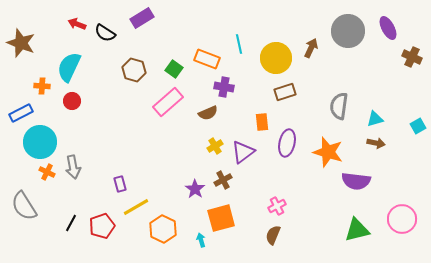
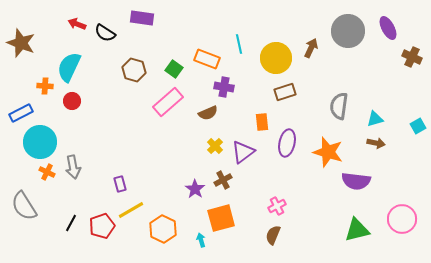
purple rectangle at (142, 18): rotated 40 degrees clockwise
orange cross at (42, 86): moved 3 px right
yellow cross at (215, 146): rotated 14 degrees counterclockwise
yellow line at (136, 207): moved 5 px left, 3 px down
